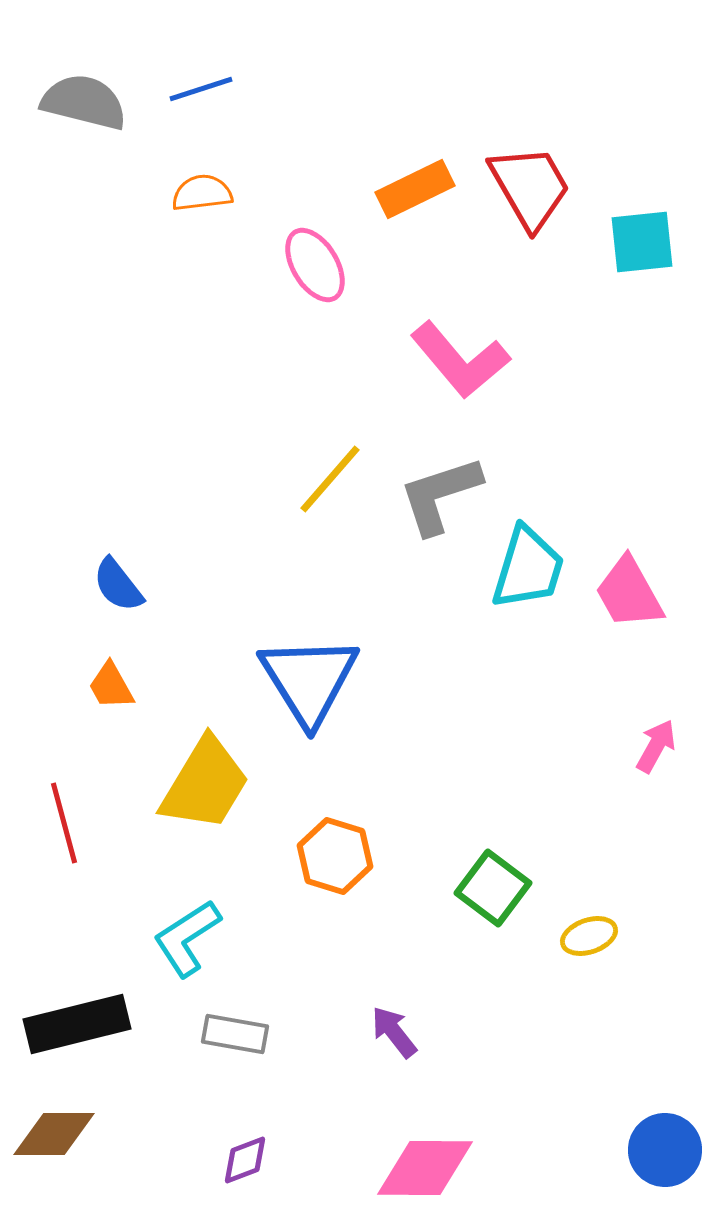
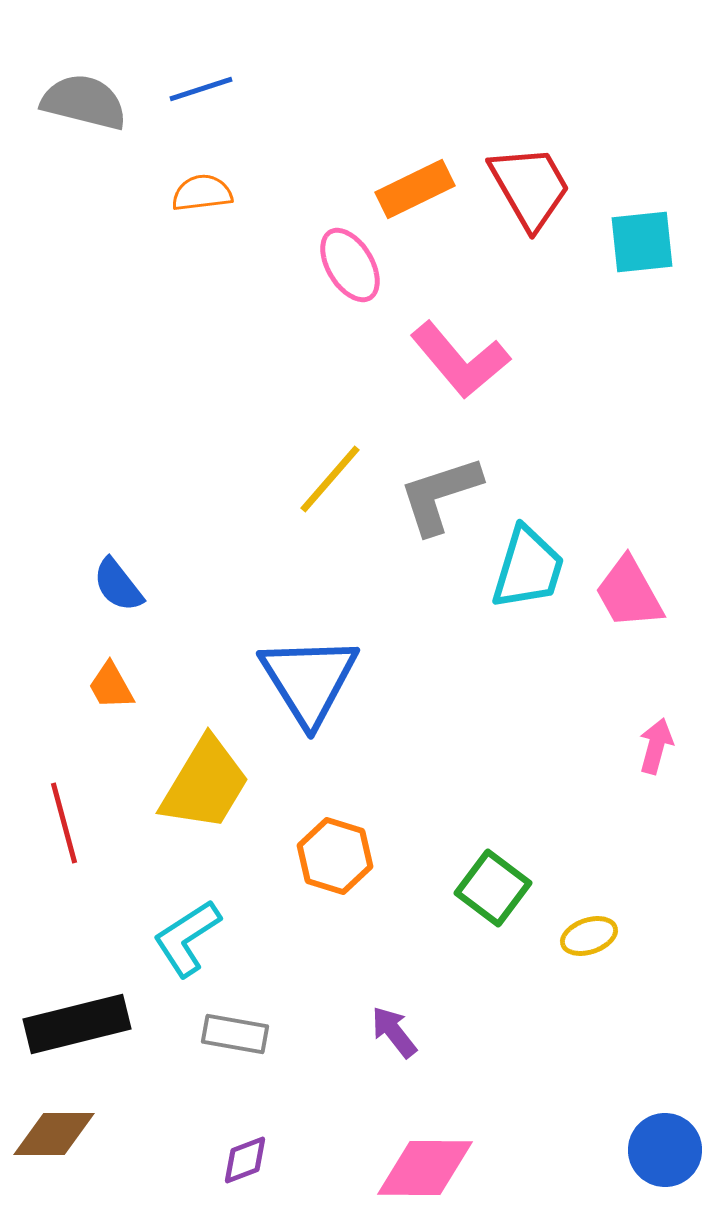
pink ellipse: moved 35 px right
pink arrow: rotated 14 degrees counterclockwise
